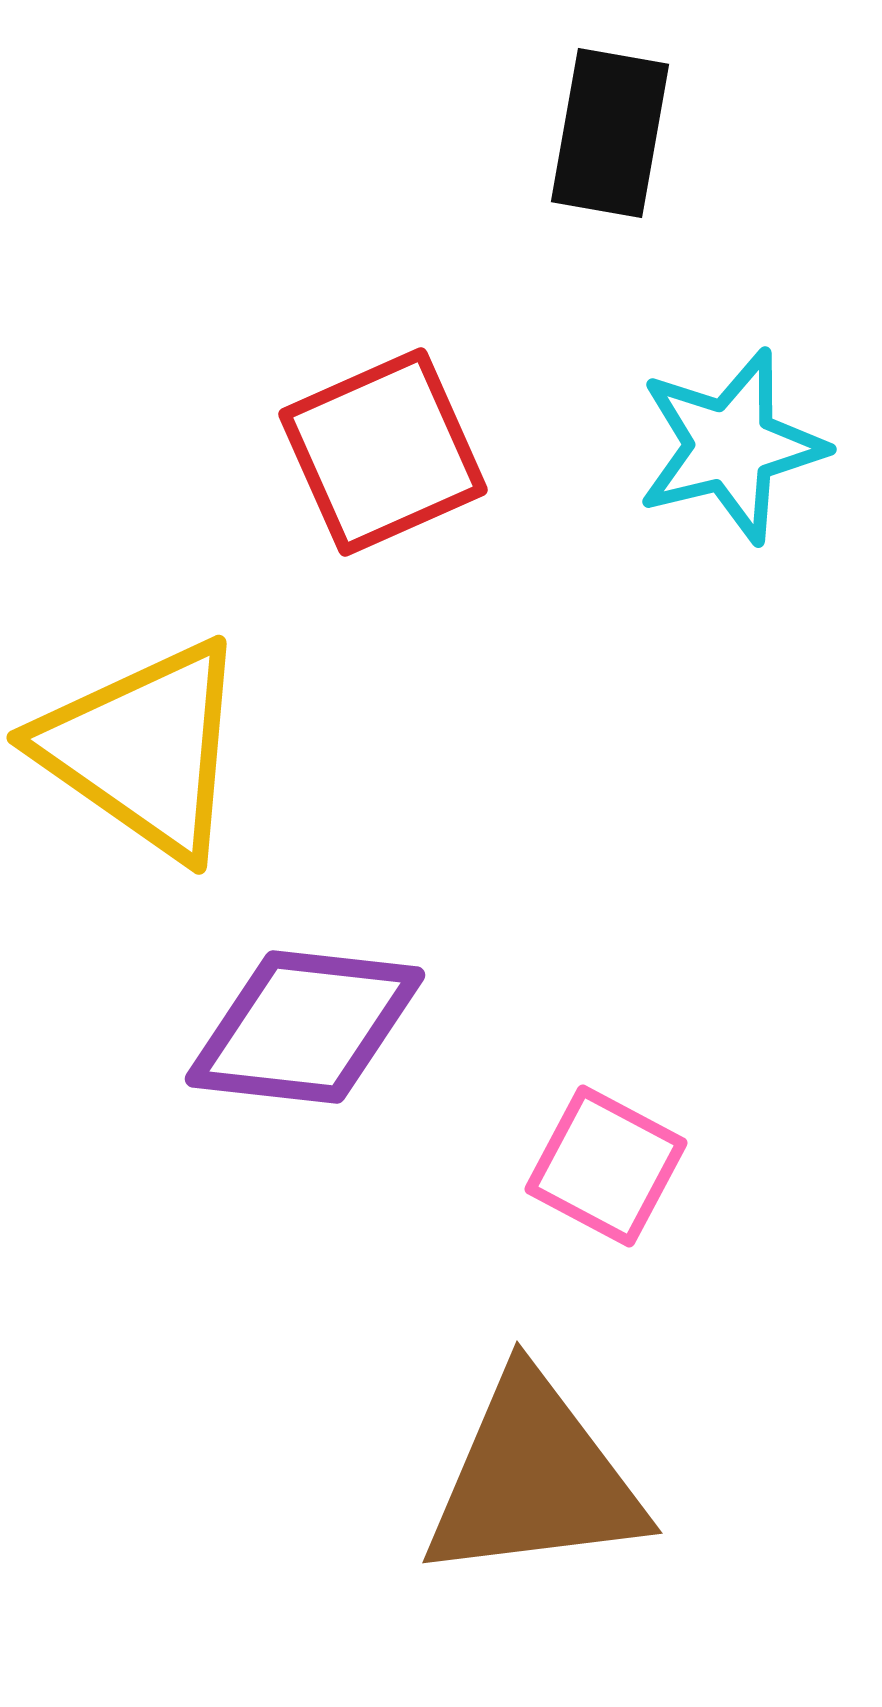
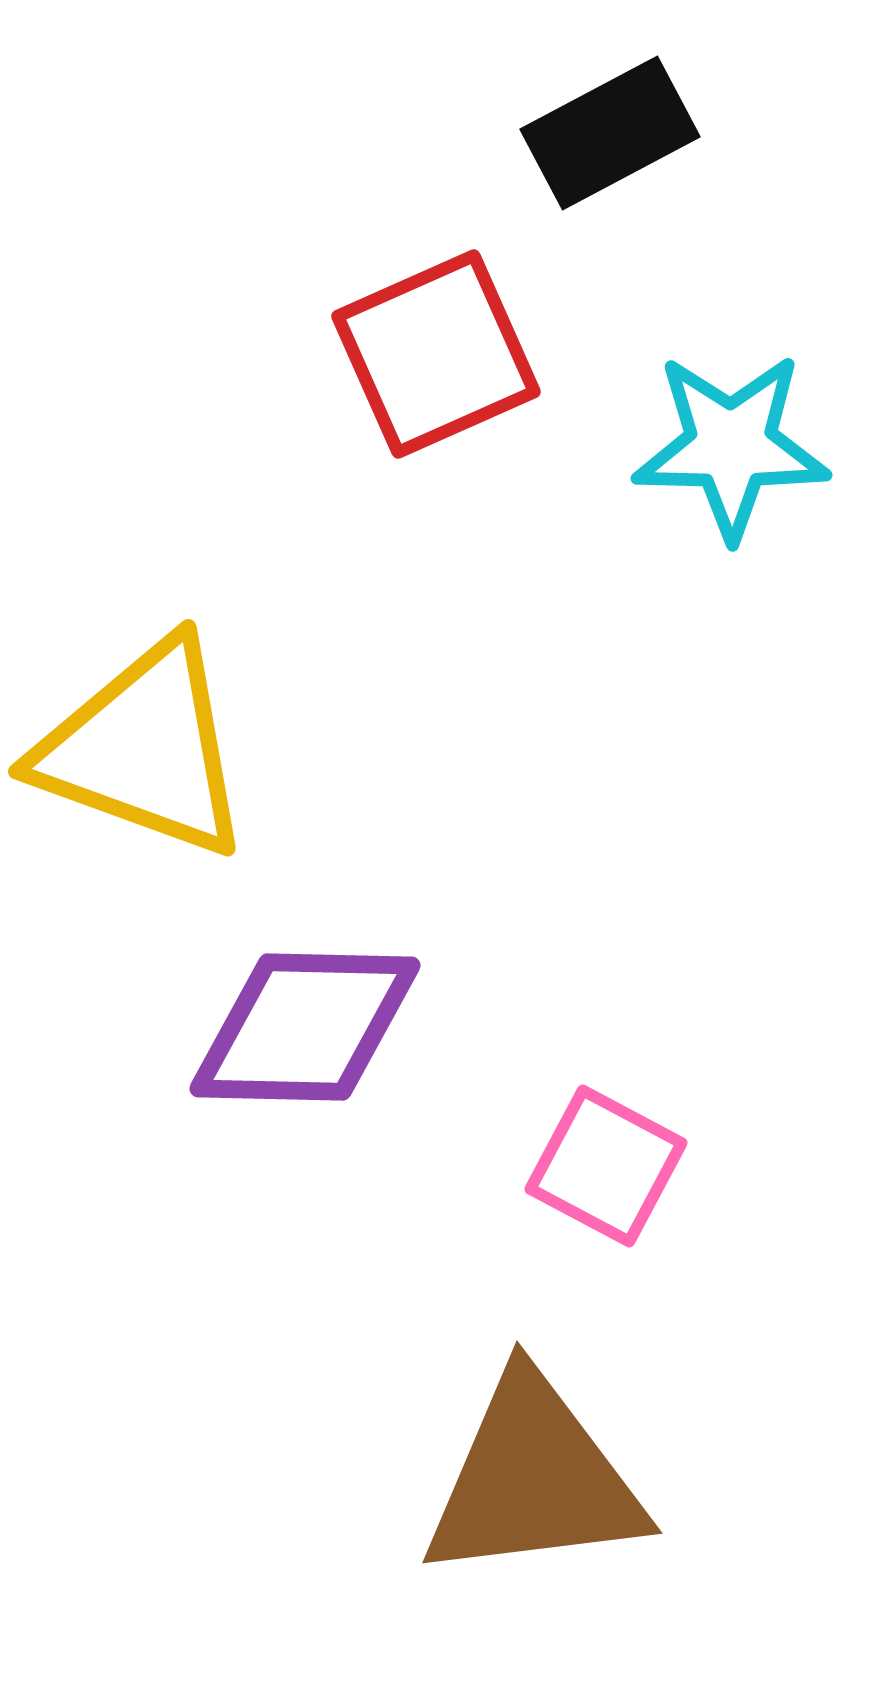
black rectangle: rotated 52 degrees clockwise
cyan star: rotated 15 degrees clockwise
red square: moved 53 px right, 98 px up
yellow triangle: rotated 15 degrees counterclockwise
purple diamond: rotated 5 degrees counterclockwise
